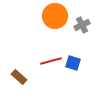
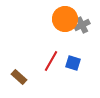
orange circle: moved 10 px right, 3 px down
red line: rotated 45 degrees counterclockwise
